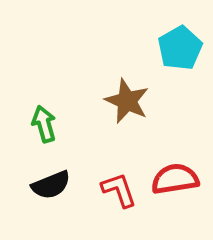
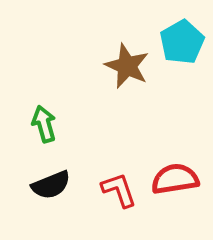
cyan pentagon: moved 2 px right, 6 px up
brown star: moved 35 px up
